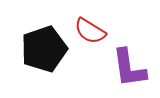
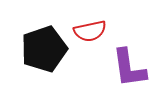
red semicircle: rotated 44 degrees counterclockwise
